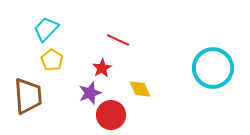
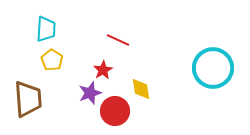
cyan trapezoid: rotated 140 degrees clockwise
red star: moved 1 px right, 2 px down
yellow diamond: moved 1 px right; rotated 15 degrees clockwise
brown trapezoid: moved 3 px down
red circle: moved 4 px right, 4 px up
